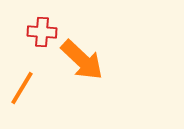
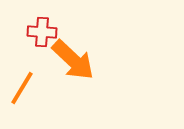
orange arrow: moved 9 px left
